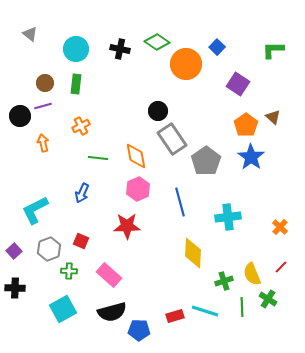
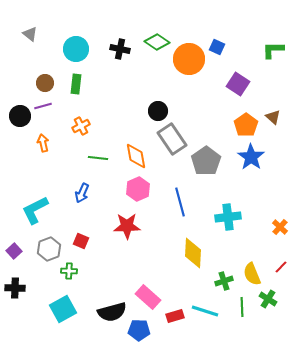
blue square at (217, 47): rotated 21 degrees counterclockwise
orange circle at (186, 64): moved 3 px right, 5 px up
pink rectangle at (109, 275): moved 39 px right, 22 px down
